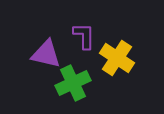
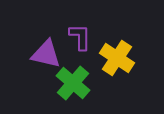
purple L-shape: moved 4 px left, 1 px down
green cross: rotated 24 degrees counterclockwise
